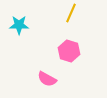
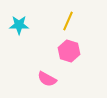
yellow line: moved 3 px left, 8 px down
